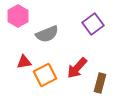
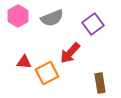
gray semicircle: moved 5 px right, 16 px up
red triangle: rotated 14 degrees clockwise
red arrow: moved 7 px left, 15 px up
orange square: moved 2 px right, 2 px up
brown rectangle: rotated 24 degrees counterclockwise
